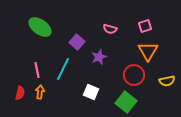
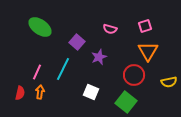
pink line: moved 2 px down; rotated 35 degrees clockwise
yellow semicircle: moved 2 px right, 1 px down
